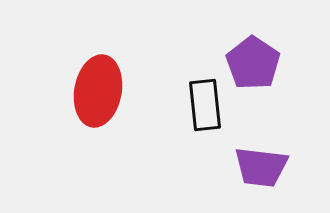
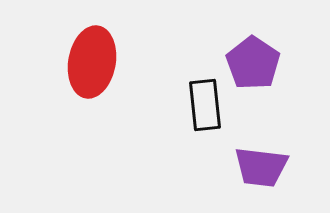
red ellipse: moved 6 px left, 29 px up
